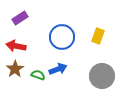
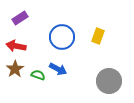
blue arrow: rotated 48 degrees clockwise
gray circle: moved 7 px right, 5 px down
